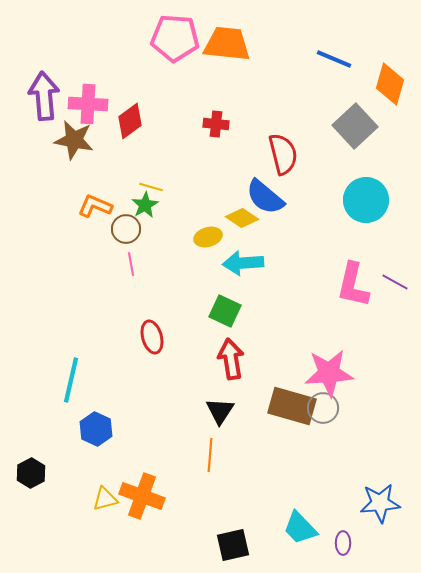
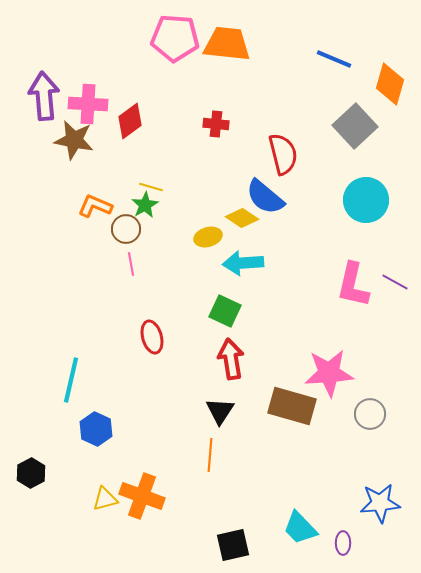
gray circle: moved 47 px right, 6 px down
